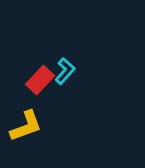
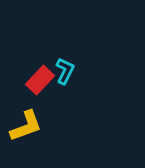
cyan L-shape: rotated 16 degrees counterclockwise
